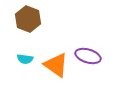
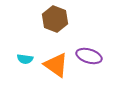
brown hexagon: moved 27 px right
purple ellipse: moved 1 px right
